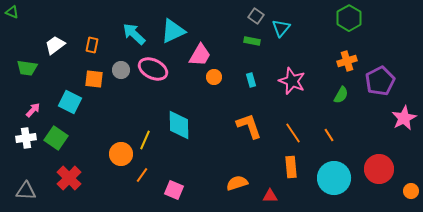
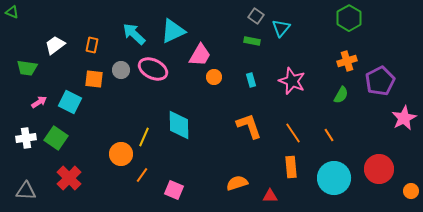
pink arrow at (33, 110): moved 6 px right, 8 px up; rotated 14 degrees clockwise
yellow line at (145, 140): moved 1 px left, 3 px up
